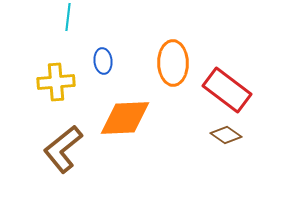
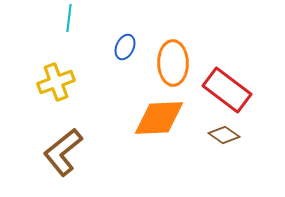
cyan line: moved 1 px right, 1 px down
blue ellipse: moved 22 px right, 14 px up; rotated 30 degrees clockwise
yellow cross: rotated 15 degrees counterclockwise
orange diamond: moved 34 px right
brown diamond: moved 2 px left
brown L-shape: moved 3 px down
